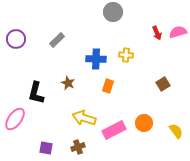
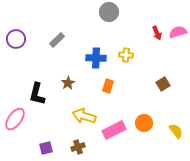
gray circle: moved 4 px left
blue cross: moved 1 px up
brown star: rotated 16 degrees clockwise
black L-shape: moved 1 px right, 1 px down
yellow arrow: moved 2 px up
purple square: rotated 24 degrees counterclockwise
